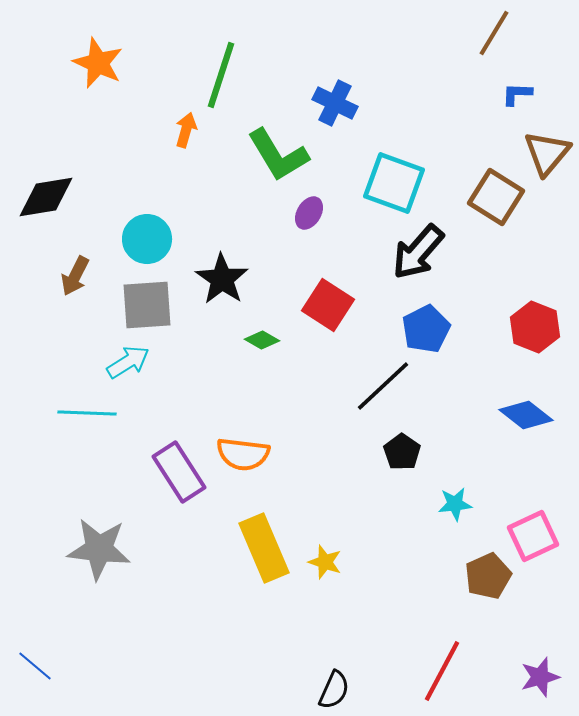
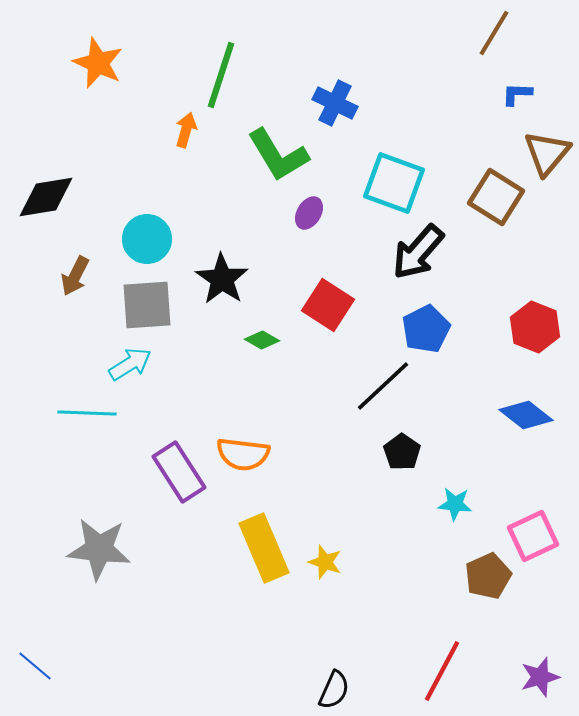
cyan arrow: moved 2 px right, 2 px down
cyan star: rotated 12 degrees clockwise
